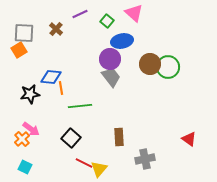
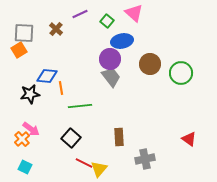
green circle: moved 13 px right, 6 px down
blue diamond: moved 4 px left, 1 px up
